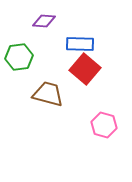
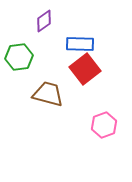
purple diamond: rotated 40 degrees counterclockwise
red square: rotated 12 degrees clockwise
pink hexagon: rotated 25 degrees clockwise
